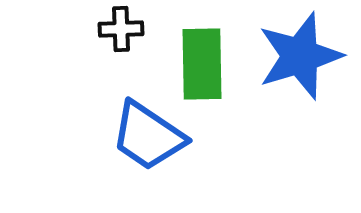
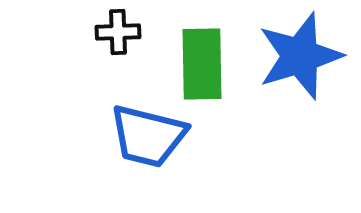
black cross: moved 3 px left, 3 px down
blue trapezoid: rotated 20 degrees counterclockwise
